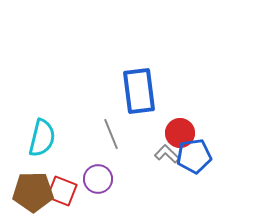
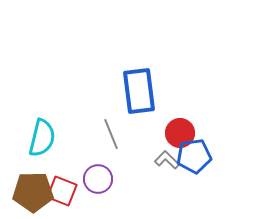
gray L-shape: moved 6 px down
